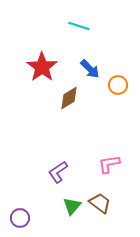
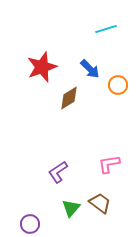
cyan line: moved 27 px right, 3 px down; rotated 35 degrees counterclockwise
red star: rotated 16 degrees clockwise
green triangle: moved 1 px left, 2 px down
purple circle: moved 10 px right, 6 px down
